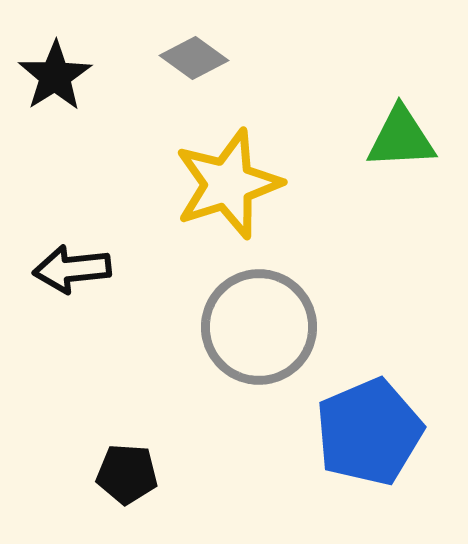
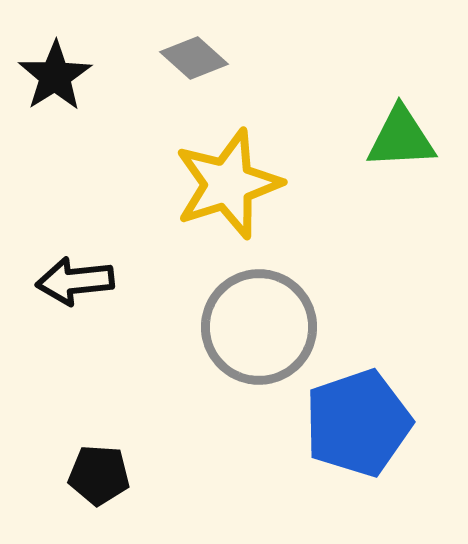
gray diamond: rotated 6 degrees clockwise
black arrow: moved 3 px right, 12 px down
blue pentagon: moved 11 px left, 9 px up; rotated 4 degrees clockwise
black pentagon: moved 28 px left, 1 px down
